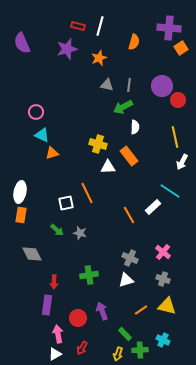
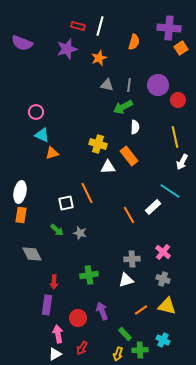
purple semicircle at (22, 43): rotated 45 degrees counterclockwise
purple circle at (162, 86): moved 4 px left, 1 px up
gray cross at (130, 258): moved 2 px right, 1 px down; rotated 28 degrees counterclockwise
